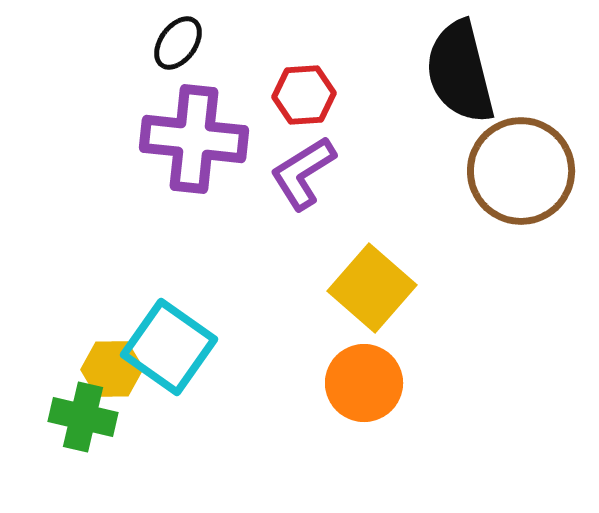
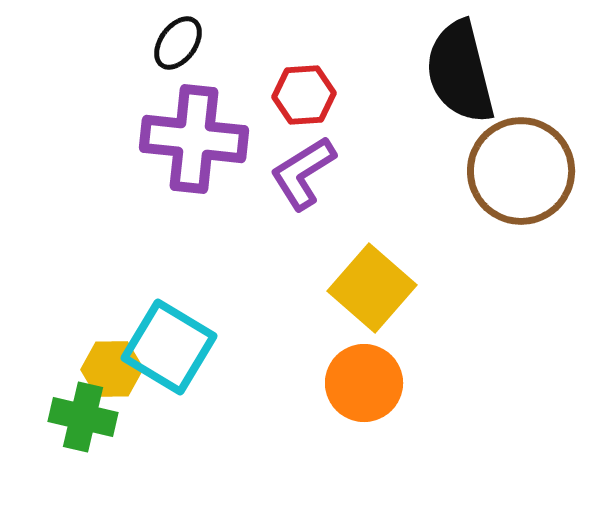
cyan square: rotated 4 degrees counterclockwise
